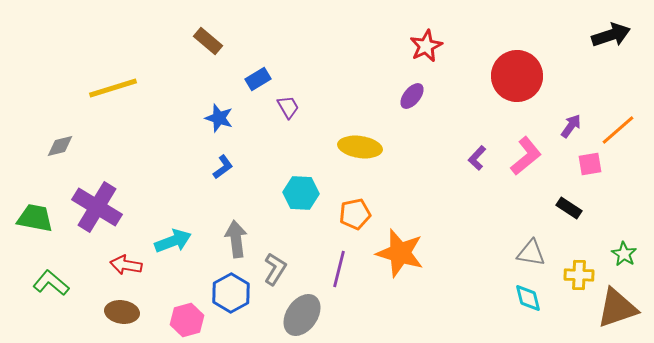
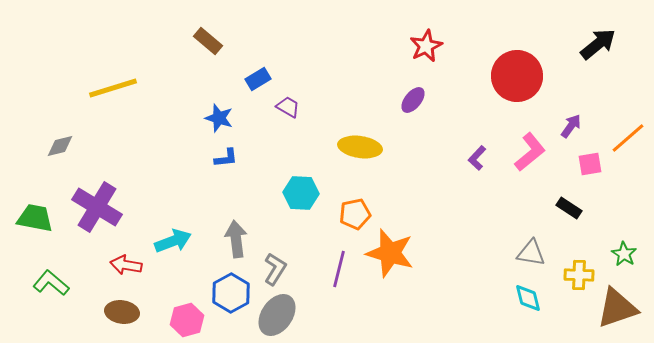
black arrow: moved 13 px left, 9 px down; rotated 21 degrees counterclockwise
purple ellipse: moved 1 px right, 4 px down
purple trapezoid: rotated 30 degrees counterclockwise
orange line: moved 10 px right, 8 px down
pink L-shape: moved 4 px right, 4 px up
blue L-shape: moved 3 px right, 9 px up; rotated 30 degrees clockwise
orange star: moved 10 px left
gray ellipse: moved 25 px left
